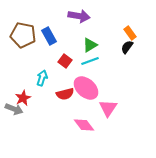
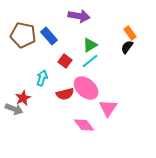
blue rectangle: rotated 12 degrees counterclockwise
cyan line: rotated 18 degrees counterclockwise
